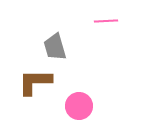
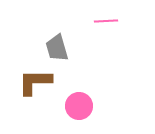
gray trapezoid: moved 2 px right, 1 px down
